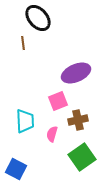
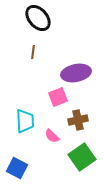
brown line: moved 10 px right, 9 px down; rotated 16 degrees clockwise
purple ellipse: rotated 12 degrees clockwise
pink square: moved 4 px up
pink semicircle: moved 2 px down; rotated 63 degrees counterclockwise
blue square: moved 1 px right, 1 px up
